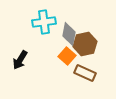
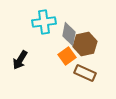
orange square: rotated 12 degrees clockwise
